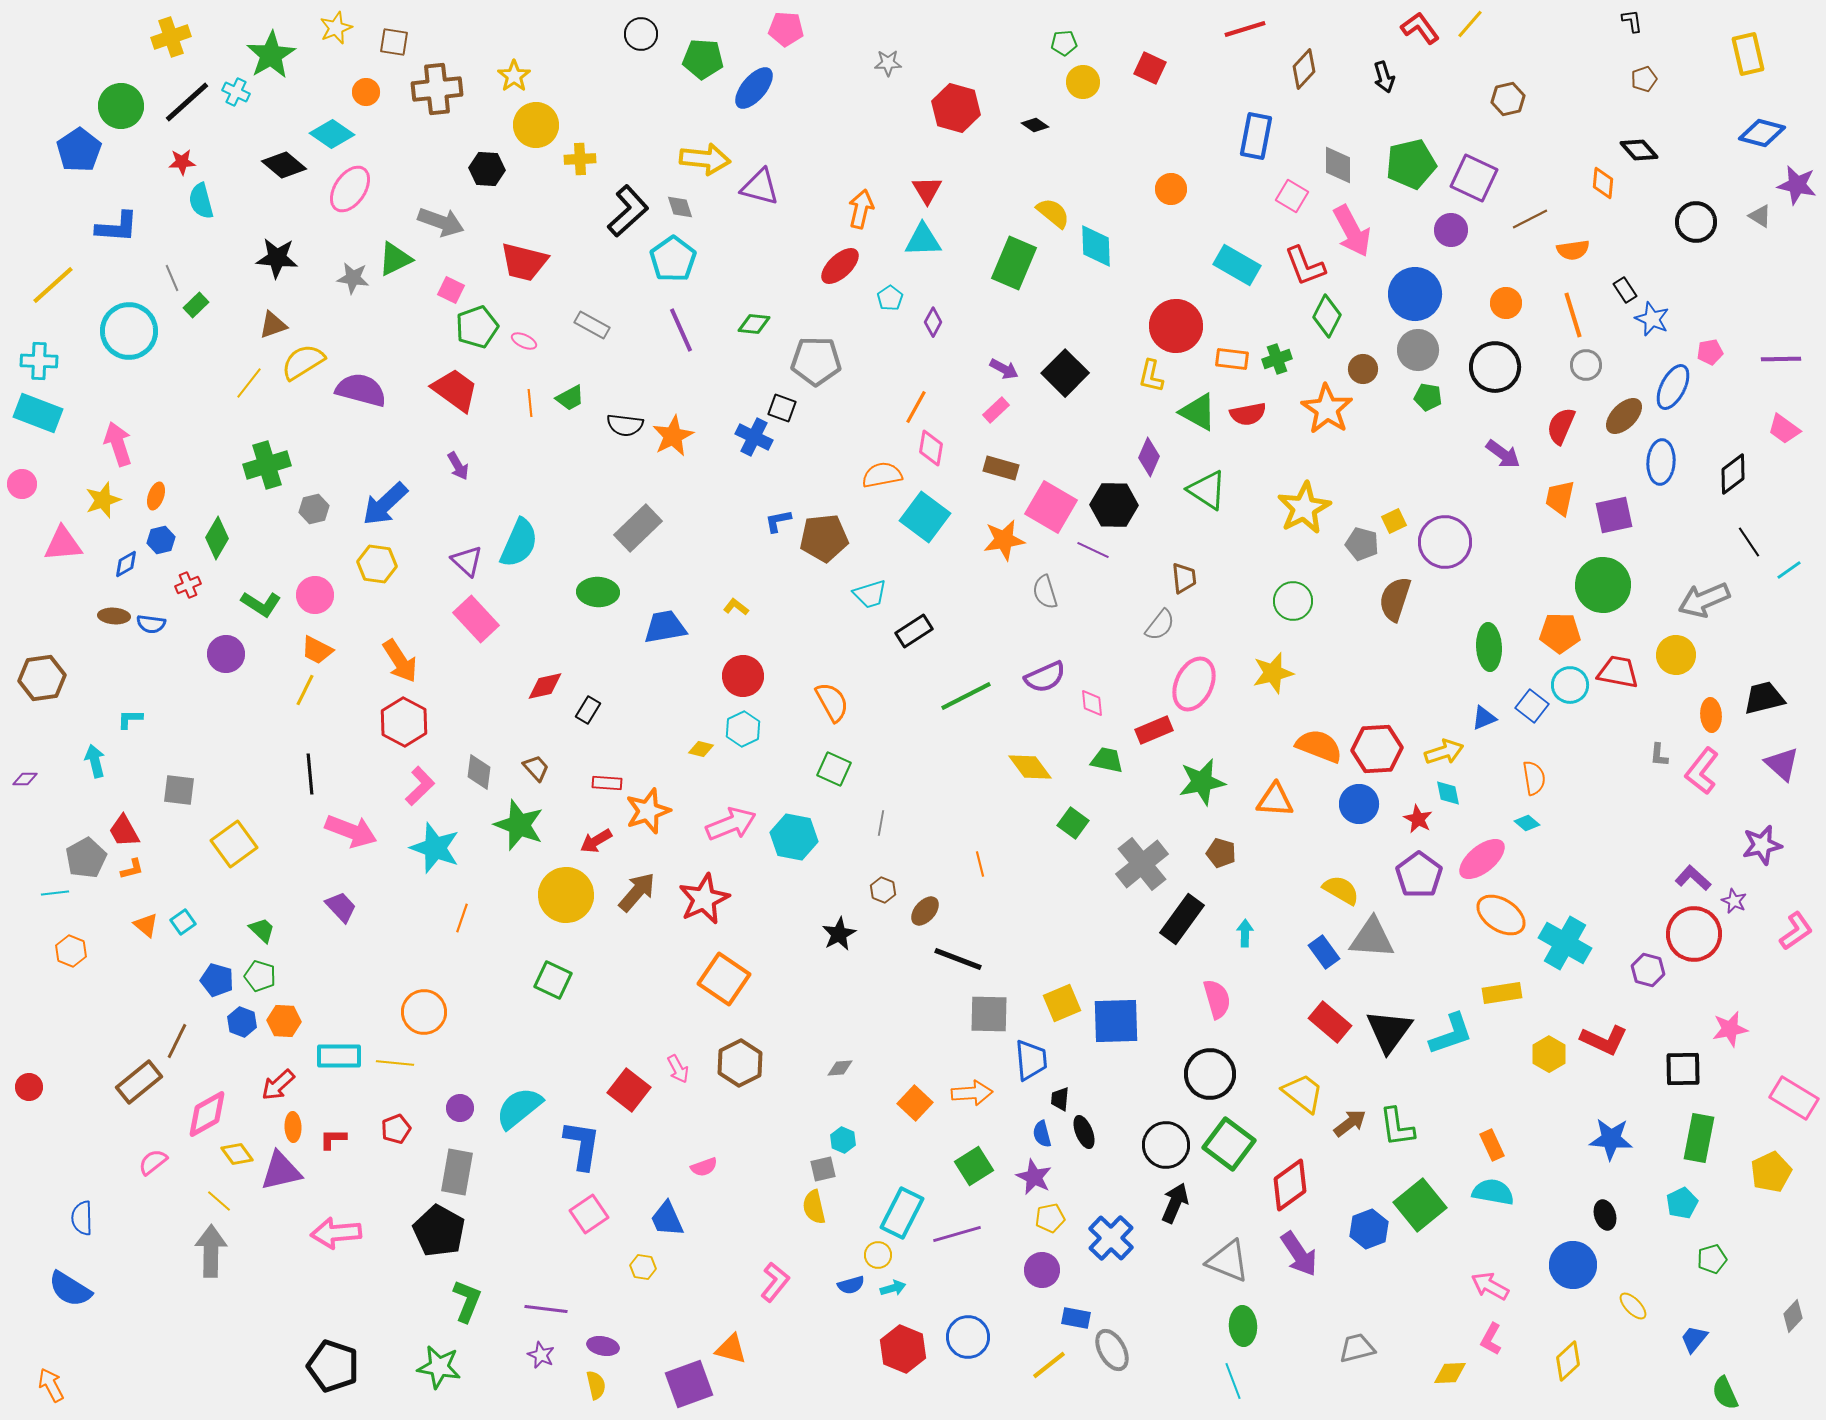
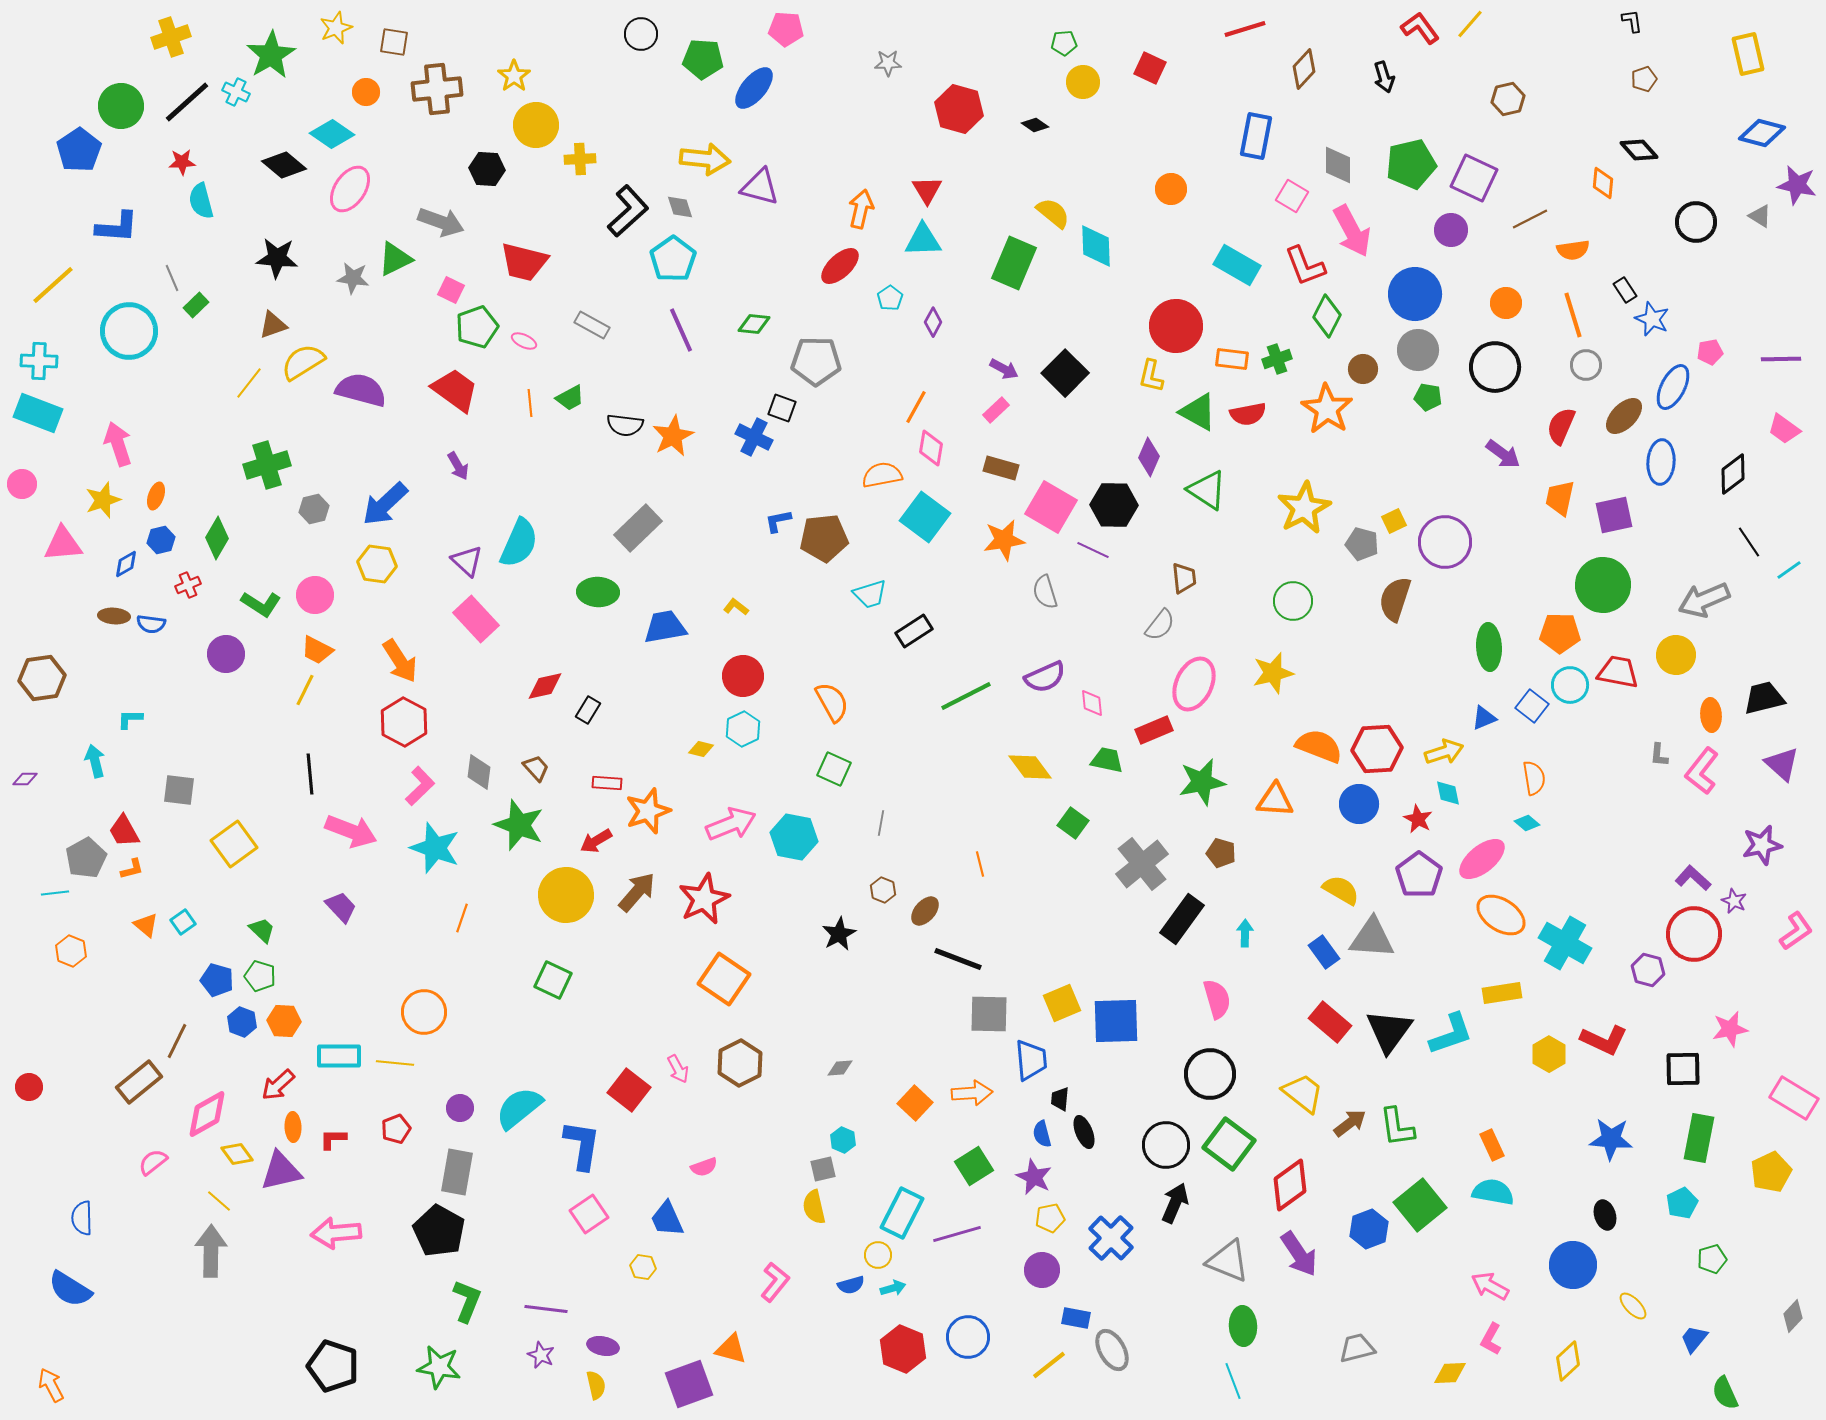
red hexagon at (956, 108): moved 3 px right, 1 px down
